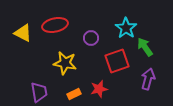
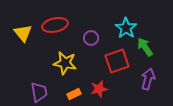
yellow triangle: rotated 24 degrees clockwise
